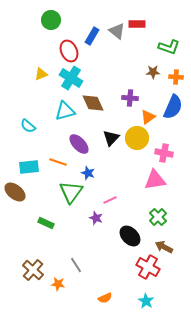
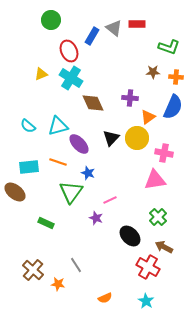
gray triangle: moved 3 px left, 3 px up
cyan triangle: moved 7 px left, 15 px down
